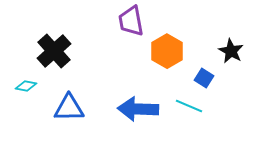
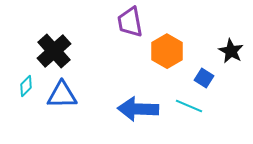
purple trapezoid: moved 1 px left, 1 px down
cyan diamond: rotated 55 degrees counterclockwise
blue triangle: moved 7 px left, 13 px up
